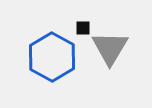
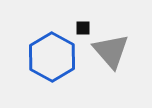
gray triangle: moved 1 px right, 3 px down; rotated 12 degrees counterclockwise
